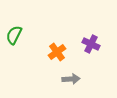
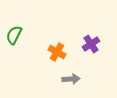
purple cross: rotated 30 degrees clockwise
orange cross: rotated 24 degrees counterclockwise
